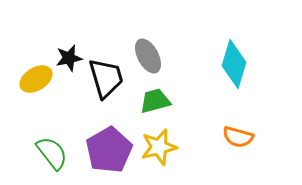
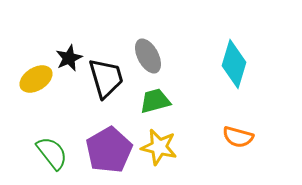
black star: rotated 12 degrees counterclockwise
yellow star: rotated 27 degrees clockwise
